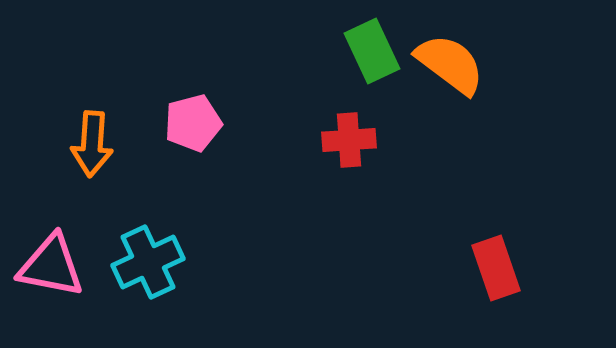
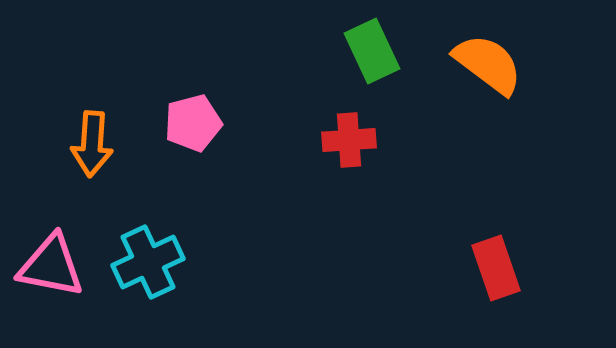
orange semicircle: moved 38 px right
